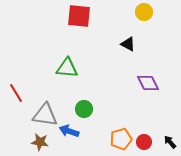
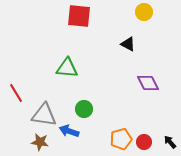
gray triangle: moved 1 px left
